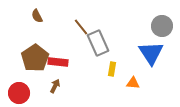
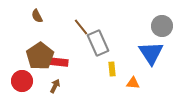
brown pentagon: moved 5 px right, 2 px up
yellow rectangle: rotated 16 degrees counterclockwise
red circle: moved 3 px right, 12 px up
